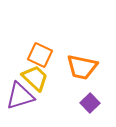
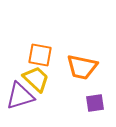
orange square: rotated 15 degrees counterclockwise
yellow trapezoid: moved 1 px right, 1 px down
purple square: moved 5 px right; rotated 36 degrees clockwise
